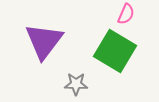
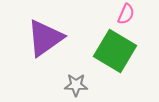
purple triangle: moved 1 px right, 3 px up; rotated 18 degrees clockwise
gray star: moved 1 px down
